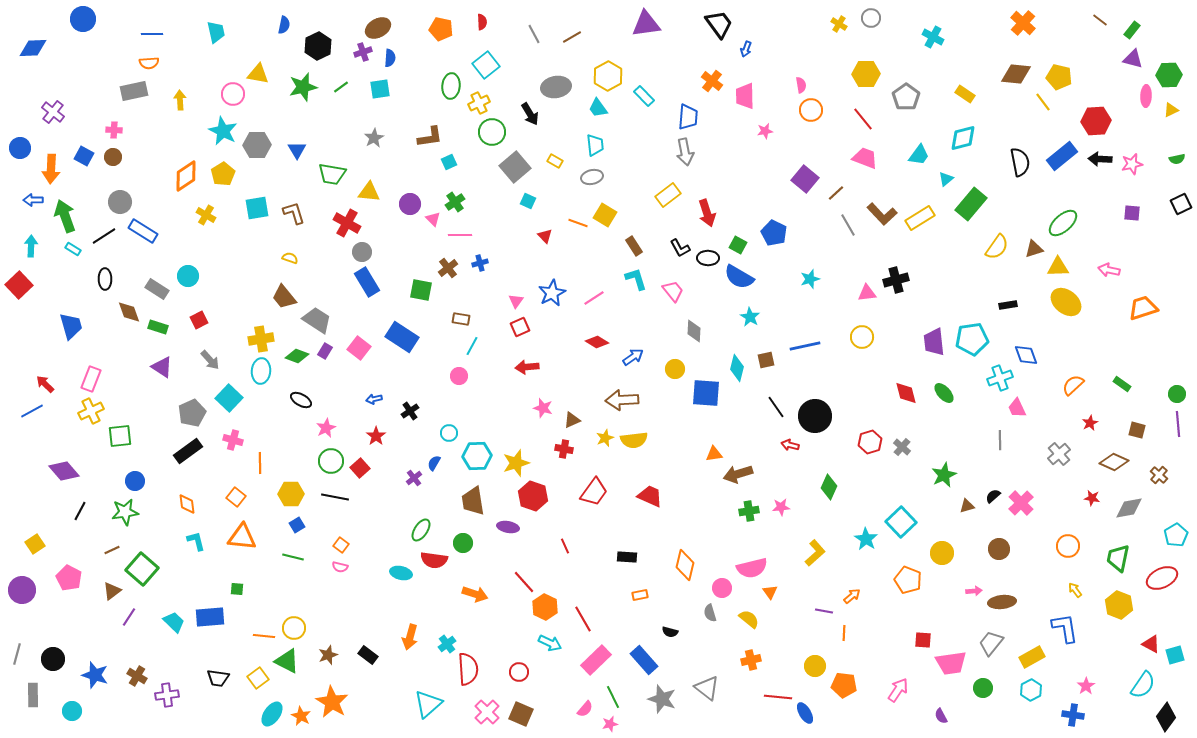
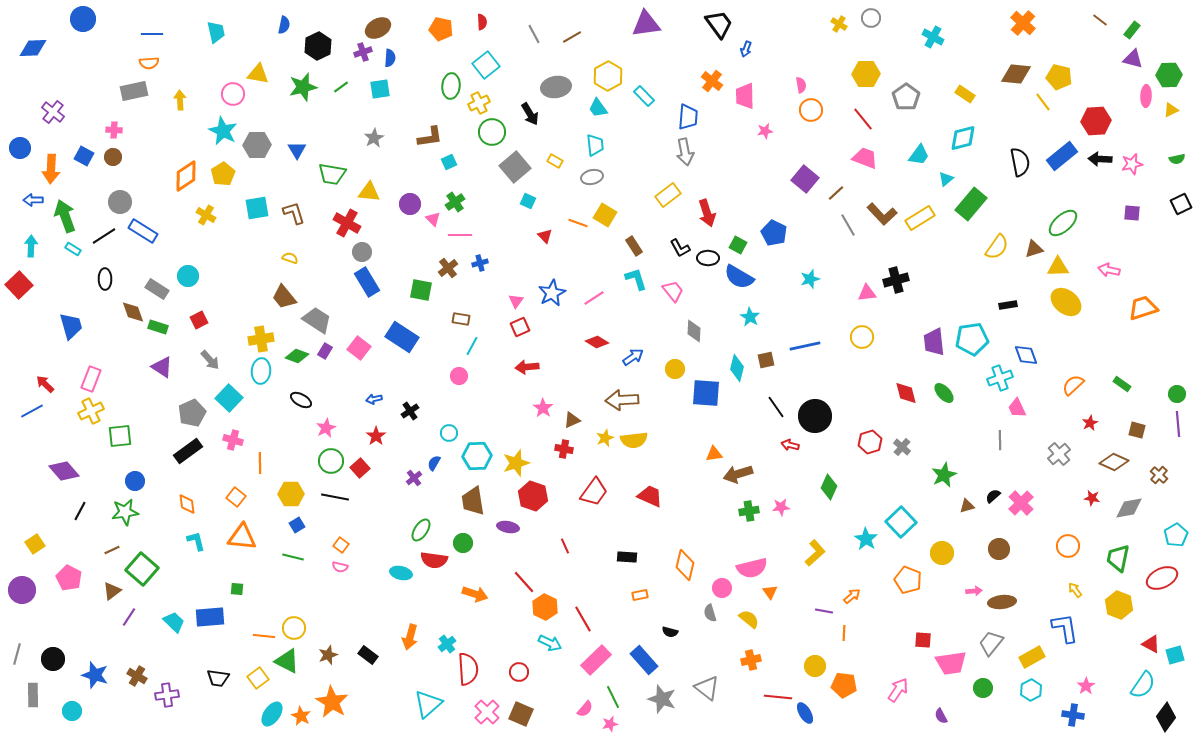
brown diamond at (129, 312): moved 4 px right
pink star at (543, 408): rotated 18 degrees clockwise
